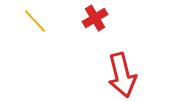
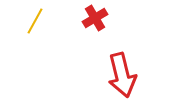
yellow line: rotated 72 degrees clockwise
